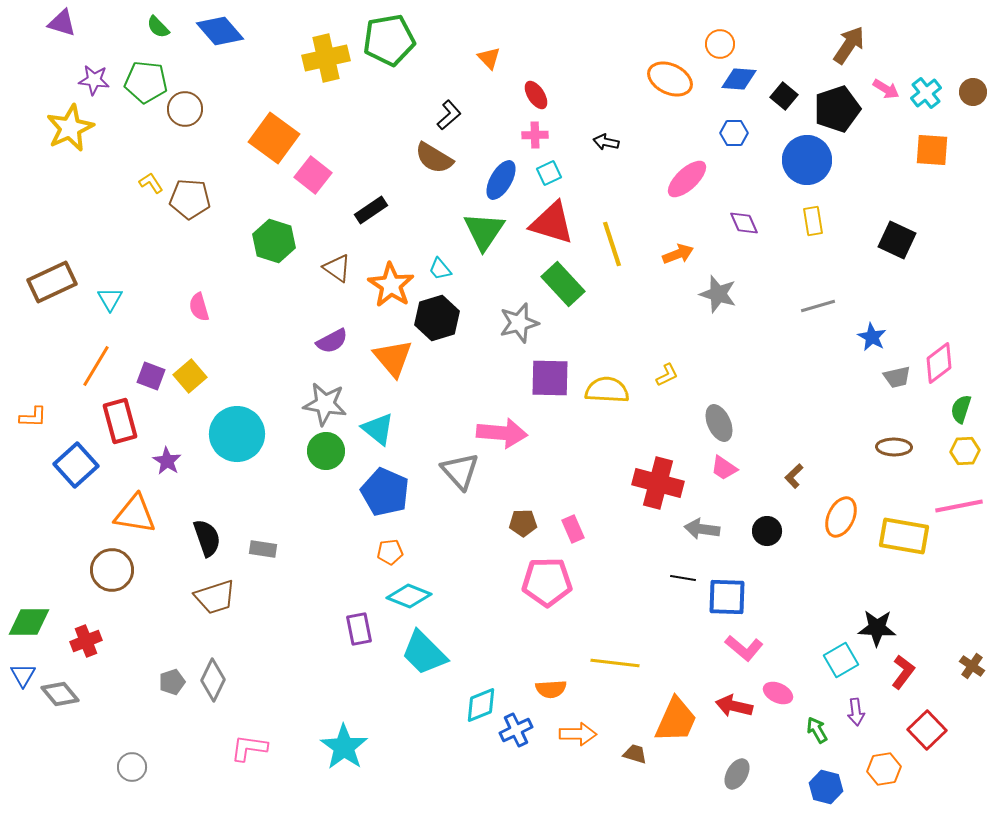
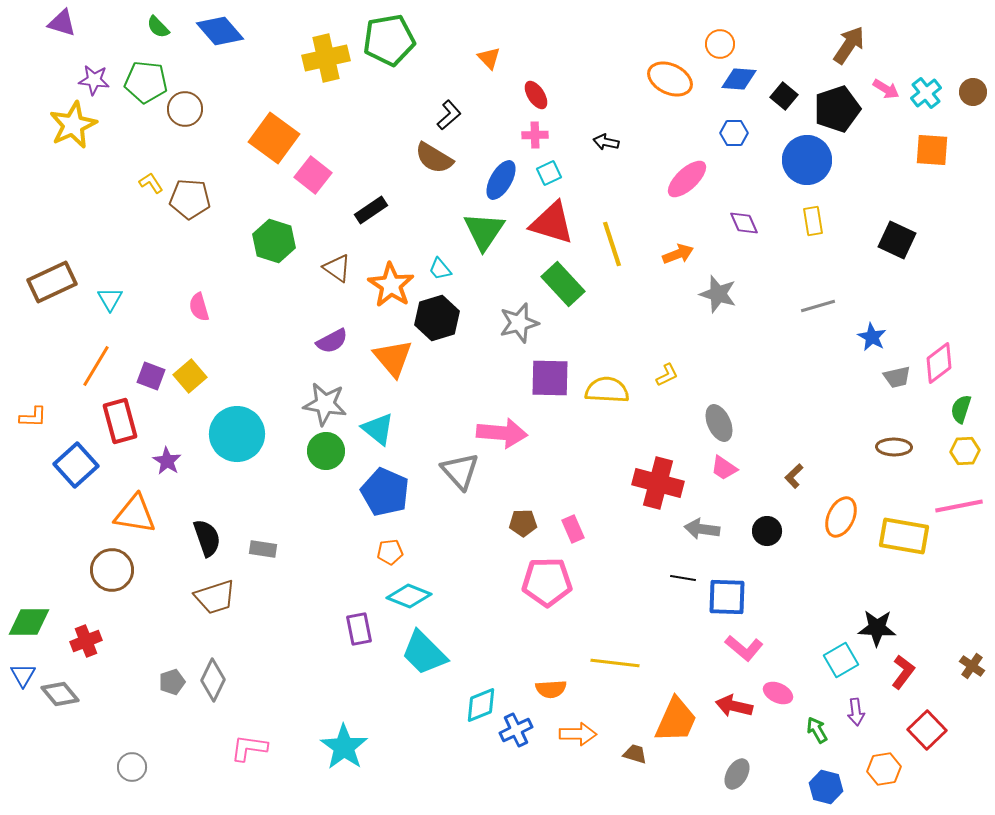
yellow star at (70, 128): moved 3 px right, 3 px up
